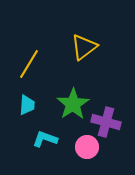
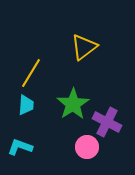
yellow line: moved 2 px right, 9 px down
cyan trapezoid: moved 1 px left
purple cross: moved 1 px right; rotated 12 degrees clockwise
cyan L-shape: moved 25 px left, 8 px down
